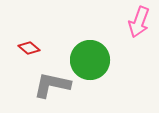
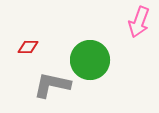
red diamond: moved 1 px left, 1 px up; rotated 40 degrees counterclockwise
